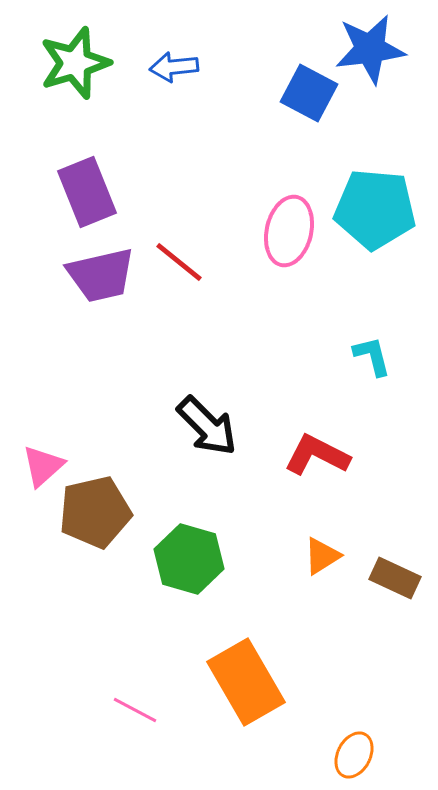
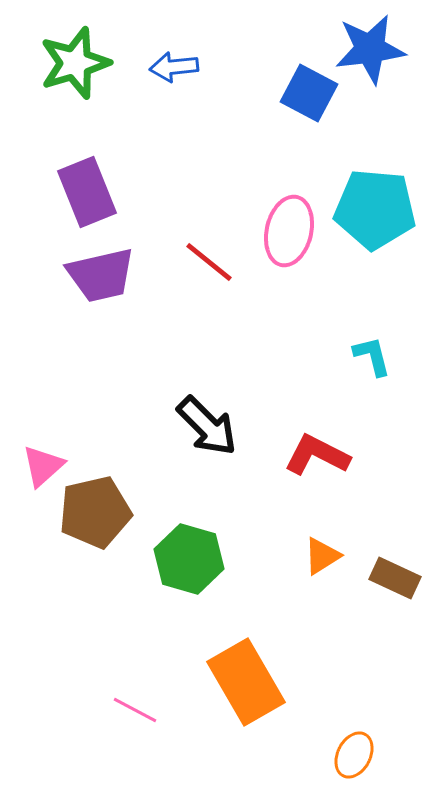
red line: moved 30 px right
